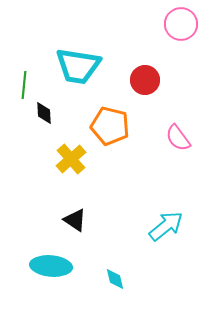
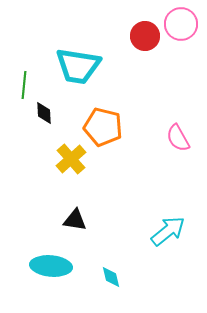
red circle: moved 44 px up
orange pentagon: moved 7 px left, 1 px down
pink semicircle: rotated 8 degrees clockwise
black triangle: rotated 25 degrees counterclockwise
cyan arrow: moved 2 px right, 5 px down
cyan diamond: moved 4 px left, 2 px up
